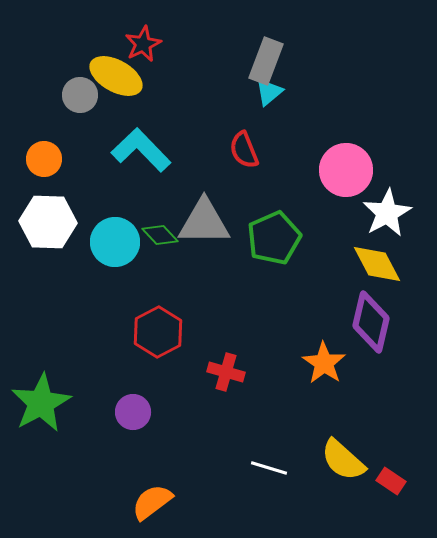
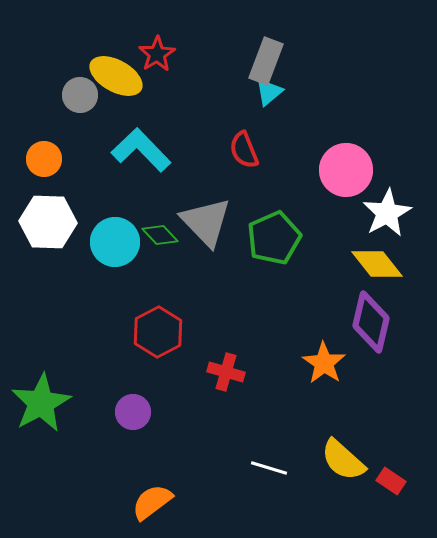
red star: moved 14 px right, 10 px down; rotated 6 degrees counterclockwise
gray triangle: moved 2 px right; rotated 46 degrees clockwise
yellow diamond: rotated 10 degrees counterclockwise
